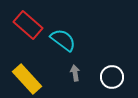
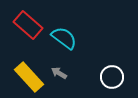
cyan semicircle: moved 1 px right, 2 px up
gray arrow: moved 16 px left; rotated 49 degrees counterclockwise
yellow rectangle: moved 2 px right, 2 px up
